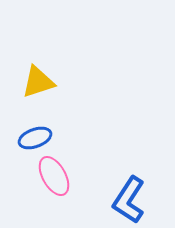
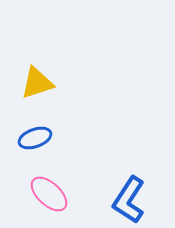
yellow triangle: moved 1 px left, 1 px down
pink ellipse: moved 5 px left, 18 px down; rotated 18 degrees counterclockwise
